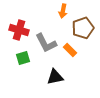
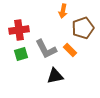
red cross: rotated 24 degrees counterclockwise
gray L-shape: moved 6 px down
green square: moved 2 px left, 4 px up
black triangle: moved 1 px up
